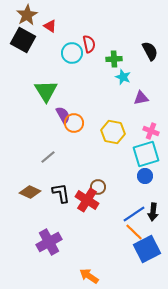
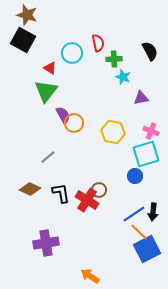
brown star: rotated 25 degrees counterclockwise
red triangle: moved 42 px down
red semicircle: moved 9 px right, 1 px up
green triangle: rotated 10 degrees clockwise
blue circle: moved 10 px left
brown circle: moved 1 px right, 3 px down
brown diamond: moved 3 px up
orange line: moved 5 px right
purple cross: moved 3 px left, 1 px down; rotated 20 degrees clockwise
orange arrow: moved 1 px right
